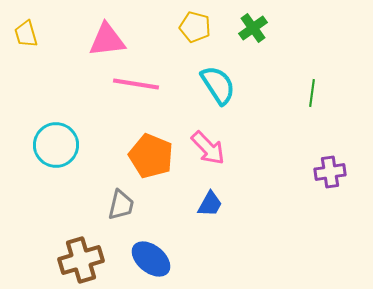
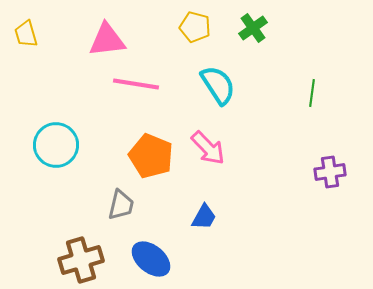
blue trapezoid: moved 6 px left, 13 px down
